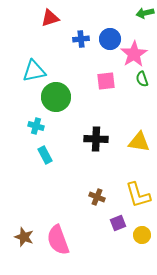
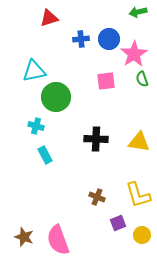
green arrow: moved 7 px left, 1 px up
red triangle: moved 1 px left
blue circle: moved 1 px left
